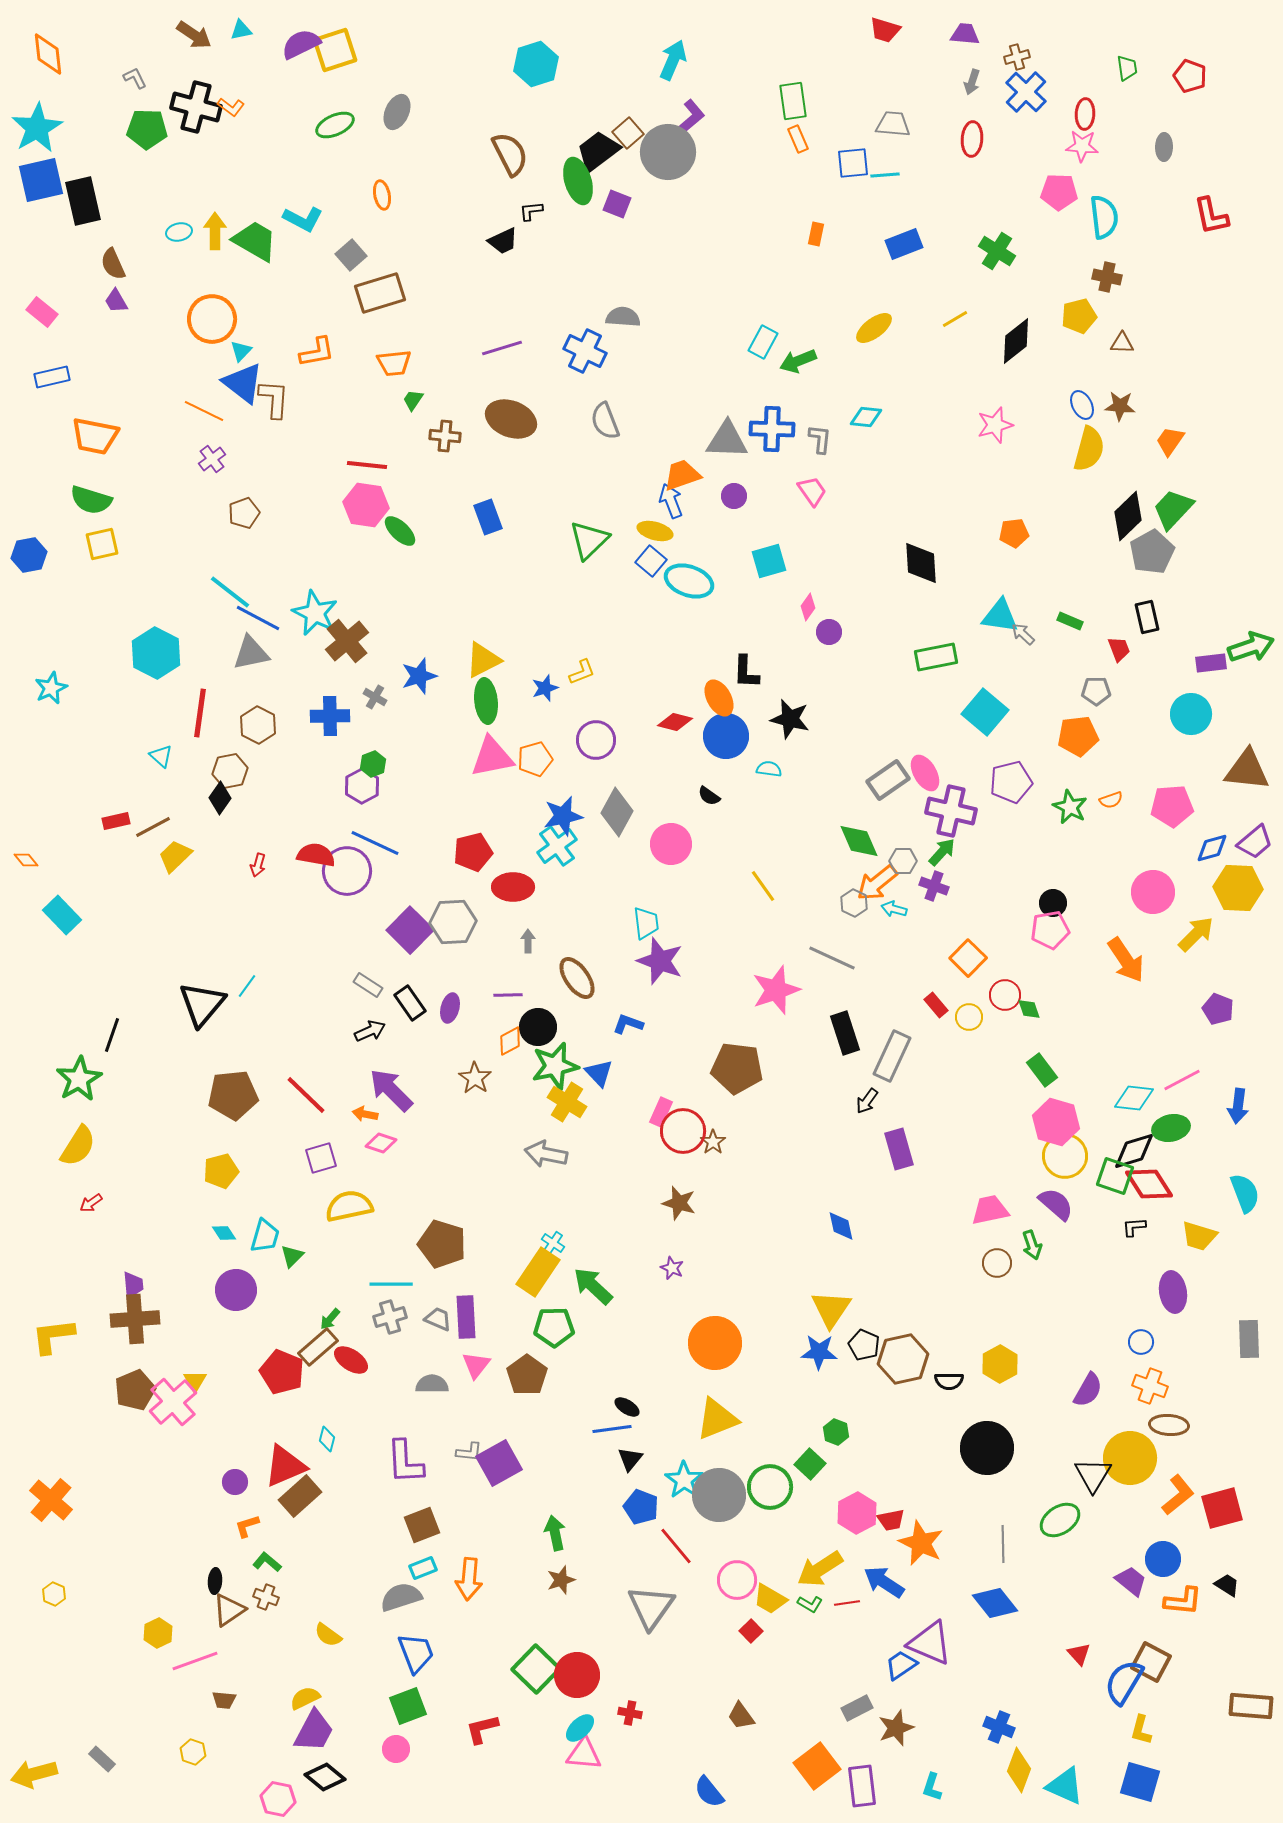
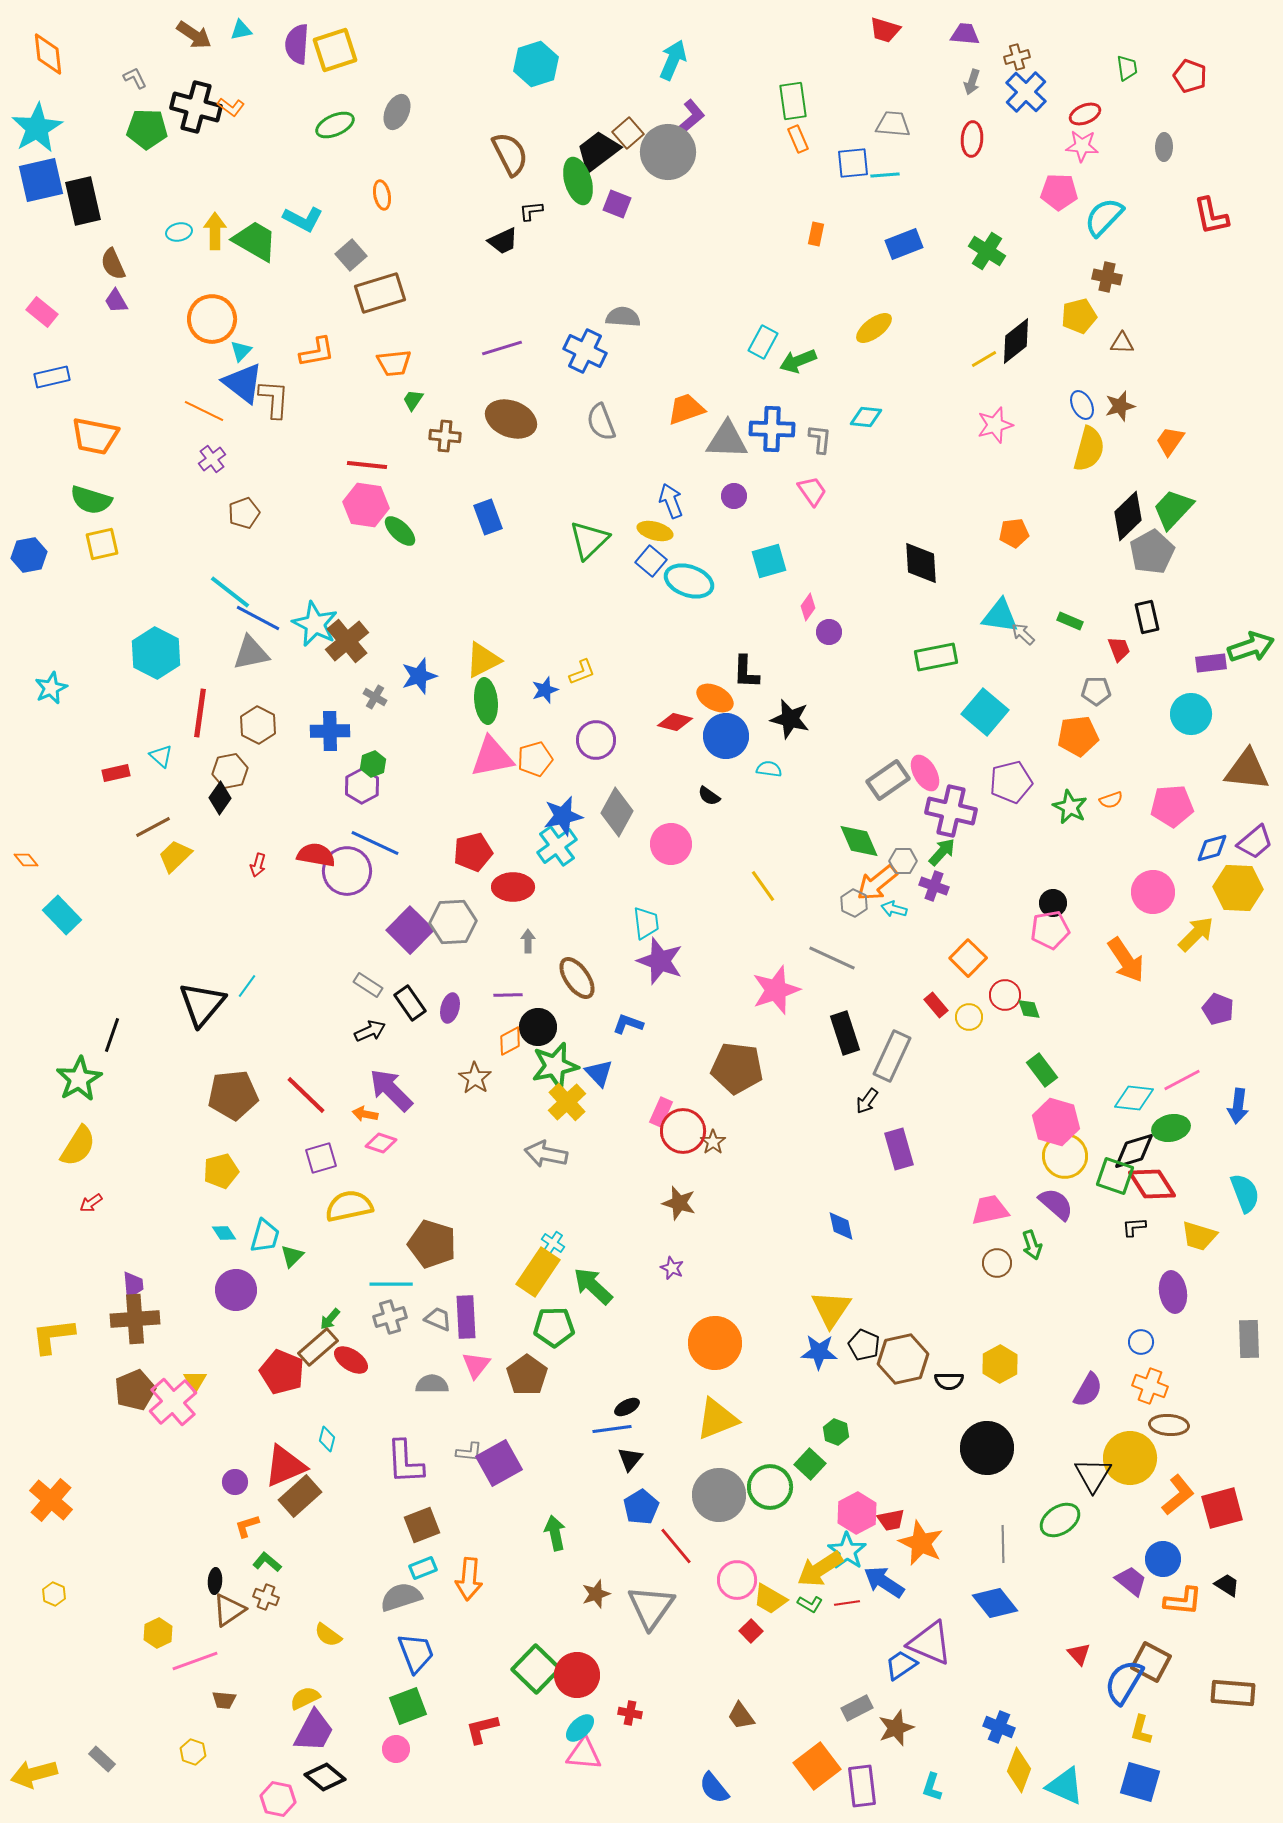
purple semicircle at (301, 44): moved 4 px left; rotated 60 degrees counterclockwise
red ellipse at (1085, 114): rotated 64 degrees clockwise
cyan semicircle at (1104, 217): rotated 129 degrees counterclockwise
green cross at (997, 251): moved 10 px left
yellow line at (955, 319): moved 29 px right, 40 px down
brown star at (1120, 406): rotated 20 degrees counterclockwise
gray semicircle at (605, 421): moved 4 px left, 1 px down
orange trapezoid at (682, 475): moved 4 px right, 66 px up
cyan star at (315, 613): moved 11 px down
blue star at (545, 688): moved 2 px down
orange ellipse at (719, 698): moved 4 px left; rotated 33 degrees counterclockwise
blue cross at (330, 716): moved 15 px down
red rectangle at (116, 821): moved 48 px up
yellow cross at (567, 1102): rotated 15 degrees clockwise
red diamond at (1149, 1184): moved 3 px right
brown pentagon at (442, 1244): moved 10 px left
black ellipse at (627, 1407): rotated 60 degrees counterclockwise
cyan star at (684, 1480): moved 163 px right, 71 px down
blue pentagon at (641, 1507): rotated 20 degrees clockwise
brown star at (561, 1580): moved 35 px right, 14 px down
brown rectangle at (1251, 1706): moved 18 px left, 13 px up
blue semicircle at (709, 1792): moved 5 px right, 4 px up
